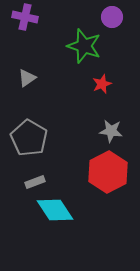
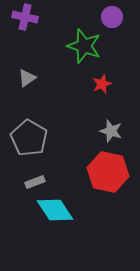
gray star: rotated 10 degrees clockwise
red hexagon: rotated 21 degrees counterclockwise
